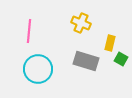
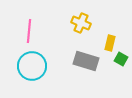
cyan circle: moved 6 px left, 3 px up
